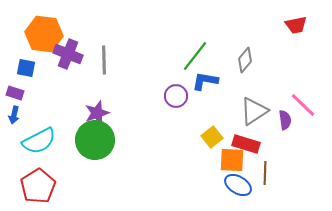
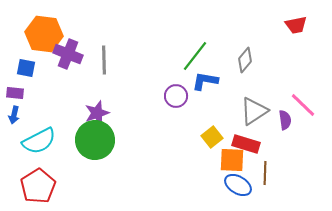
purple rectangle: rotated 12 degrees counterclockwise
